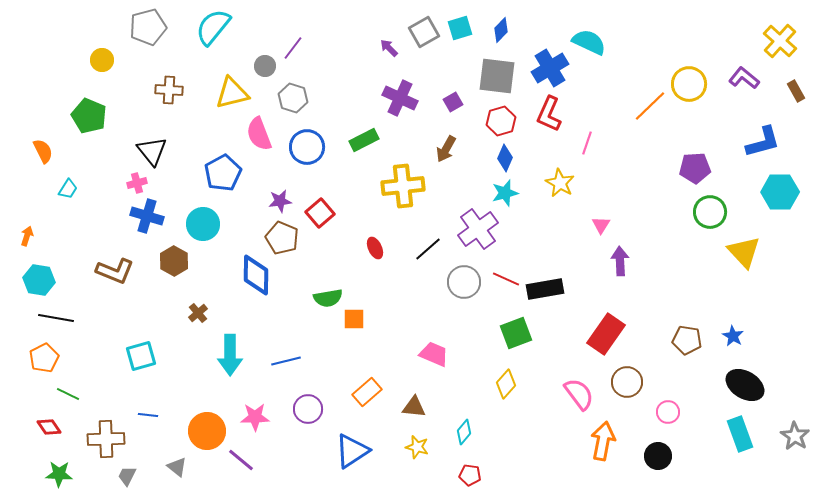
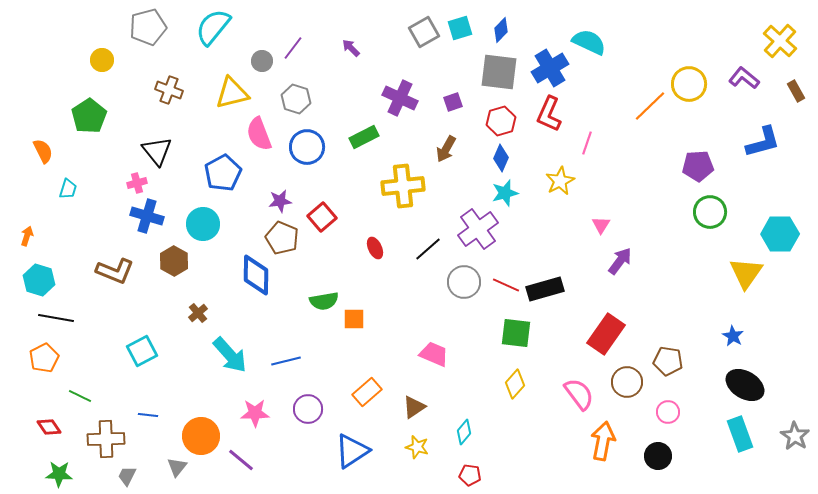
purple arrow at (389, 48): moved 38 px left
gray circle at (265, 66): moved 3 px left, 5 px up
gray square at (497, 76): moved 2 px right, 4 px up
brown cross at (169, 90): rotated 16 degrees clockwise
gray hexagon at (293, 98): moved 3 px right, 1 px down
purple square at (453, 102): rotated 12 degrees clockwise
green pentagon at (89, 116): rotated 16 degrees clockwise
green rectangle at (364, 140): moved 3 px up
black triangle at (152, 151): moved 5 px right
blue diamond at (505, 158): moved 4 px left
purple pentagon at (695, 168): moved 3 px right, 2 px up
yellow star at (560, 183): moved 2 px up; rotated 16 degrees clockwise
cyan trapezoid at (68, 189): rotated 15 degrees counterclockwise
cyan hexagon at (780, 192): moved 42 px down
red square at (320, 213): moved 2 px right, 4 px down
yellow triangle at (744, 252): moved 2 px right, 21 px down; rotated 18 degrees clockwise
purple arrow at (620, 261): rotated 40 degrees clockwise
red line at (506, 279): moved 6 px down
cyan hexagon at (39, 280): rotated 8 degrees clockwise
black rectangle at (545, 289): rotated 6 degrees counterclockwise
green semicircle at (328, 298): moved 4 px left, 3 px down
green square at (516, 333): rotated 28 degrees clockwise
brown pentagon at (687, 340): moved 19 px left, 21 px down
cyan arrow at (230, 355): rotated 42 degrees counterclockwise
cyan square at (141, 356): moved 1 px right, 5 px up; rotated 12 degrees counterclockwise
yellow diamond at (506, 384): moved 9 px right
green line at (68, 394): moved 12 px right, 2 px down
brown triangle at (414, 407): rotated 40 degrees counterclockwise
pink star at (255, 417): moved 4 px up
orange circle at (207, 431): moved 6 px left, 5 px down
gray triangle at (177, 467): rotated 30 degrees clockwise
